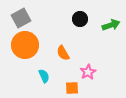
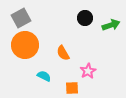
black circle: moved 5 px right, 1 px up
pink star: moved 1 px up
cyan semicircle: rotated 40 degrees counterclockwise
